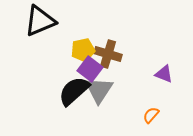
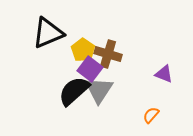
black triangle: moved 8 px right, 12 px down
yellow pentagon: rotated 25 degrees counterclockwise
